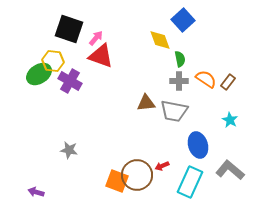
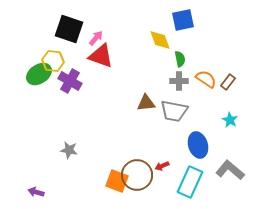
blue square: rotated 30 degrees clockwise
